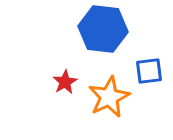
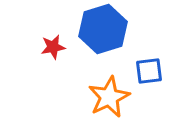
blue hexagon: rotated 24 degrees counterclockwise
red star: moved 12 px left, 35 px up; rotated 20 degrees clockwise
